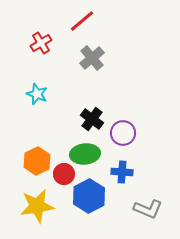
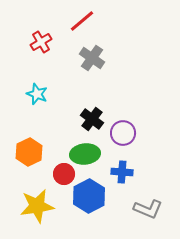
red cross: moved 1 px up
gray cross: rotated 15 degrees counterclockwise
orange hexagon: moved 8 px left, 9 px up
